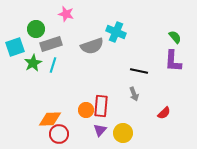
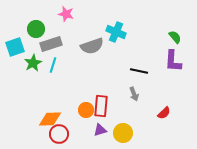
purple triangle: rotated 32 degrees clockwise
